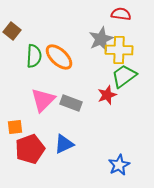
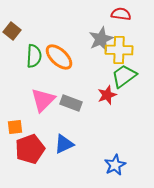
blue star: moved 4 px left
